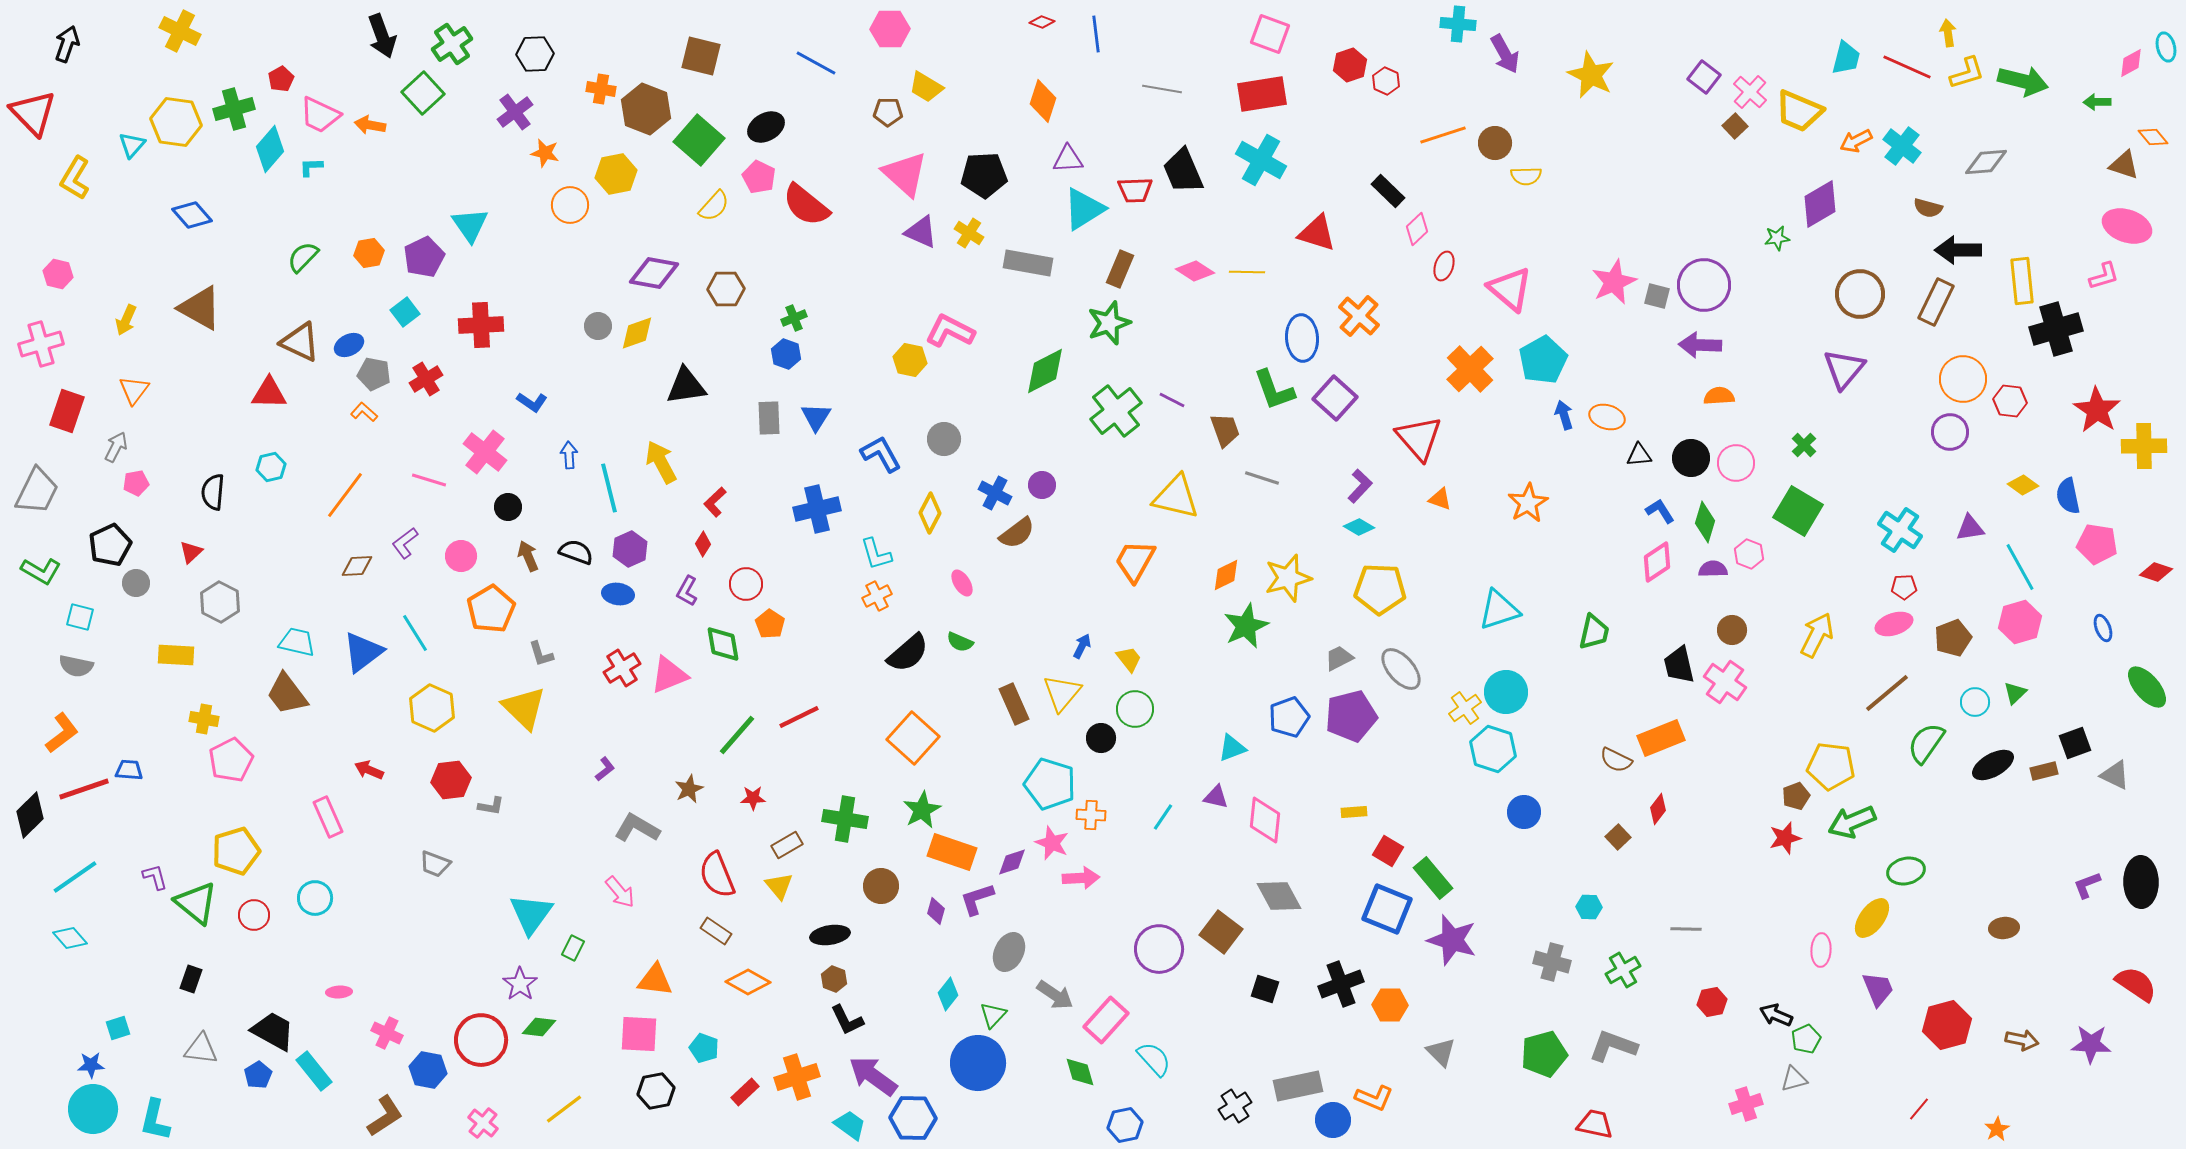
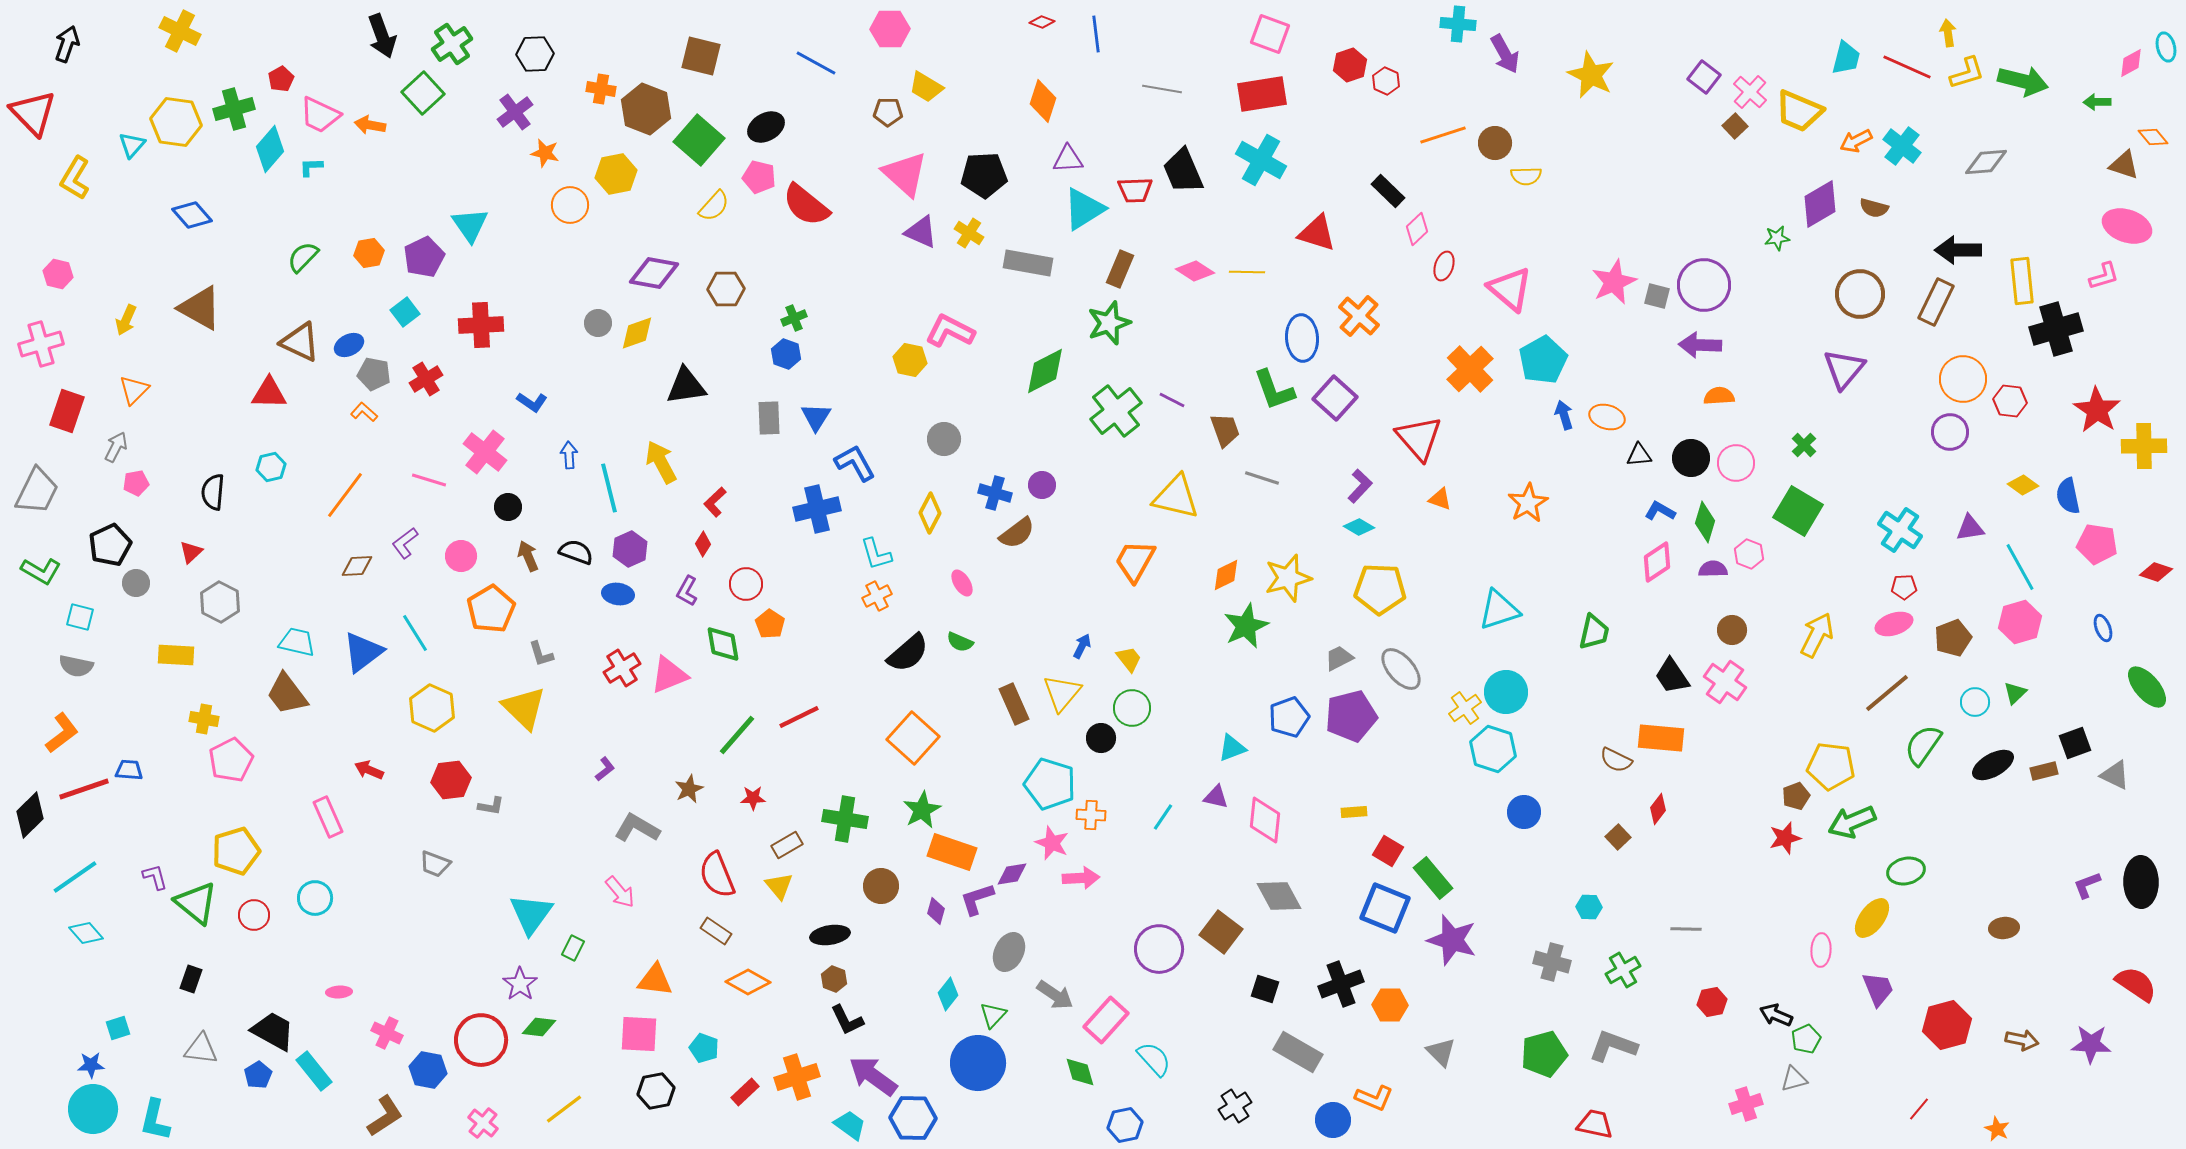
pink pentagon at (759, 177): rotated 12 degrees counterclockwise
brown semicircle at (1928, 208): moved 54 px left
gray circle at (598, 326): moved 3 px up
orange triangle at (134, 390): rotated 8 degrees clockwise
blue L-shape at (881, 454): moved 26 px left, 9 px down
blue cross at (995, 493): rotated 12 degrees counterclockwise
blue L-shape at (1660, 511): rotated 28 degrees counterclockwise
black trapezoid at (1679, 665): moved 7 px left, 11 px down; rotated 21 degrees counterclockwise
green circle at (1135, 709): moved 3 px left, 1 px up
orange rectangle at (1661, 738): rotated 27 degrees clockwise
green semicircle at (1926, 743): moved 3 px left, 2 px down
purple diamond at (1012, 862): moved 12 px down; rotated 8 degrees clockwise
blue square at (1387, 909): moved 2 px left, 1 px up
cyan diamond at (70, 938): moved 16 px right, 5 px up
gray rectangle at (1298, 1086): moved 34 px up; rotated 42 degrees clockwise
orange star at (1997, 1129): rotated 15 degrees counterclockwise
